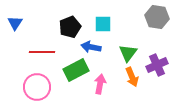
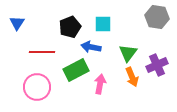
blue triangle: moved 2 px right
